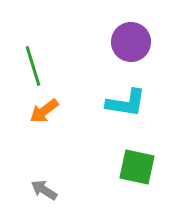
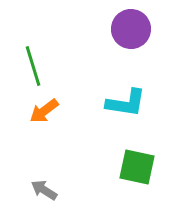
purple circle: moved 13 px up
